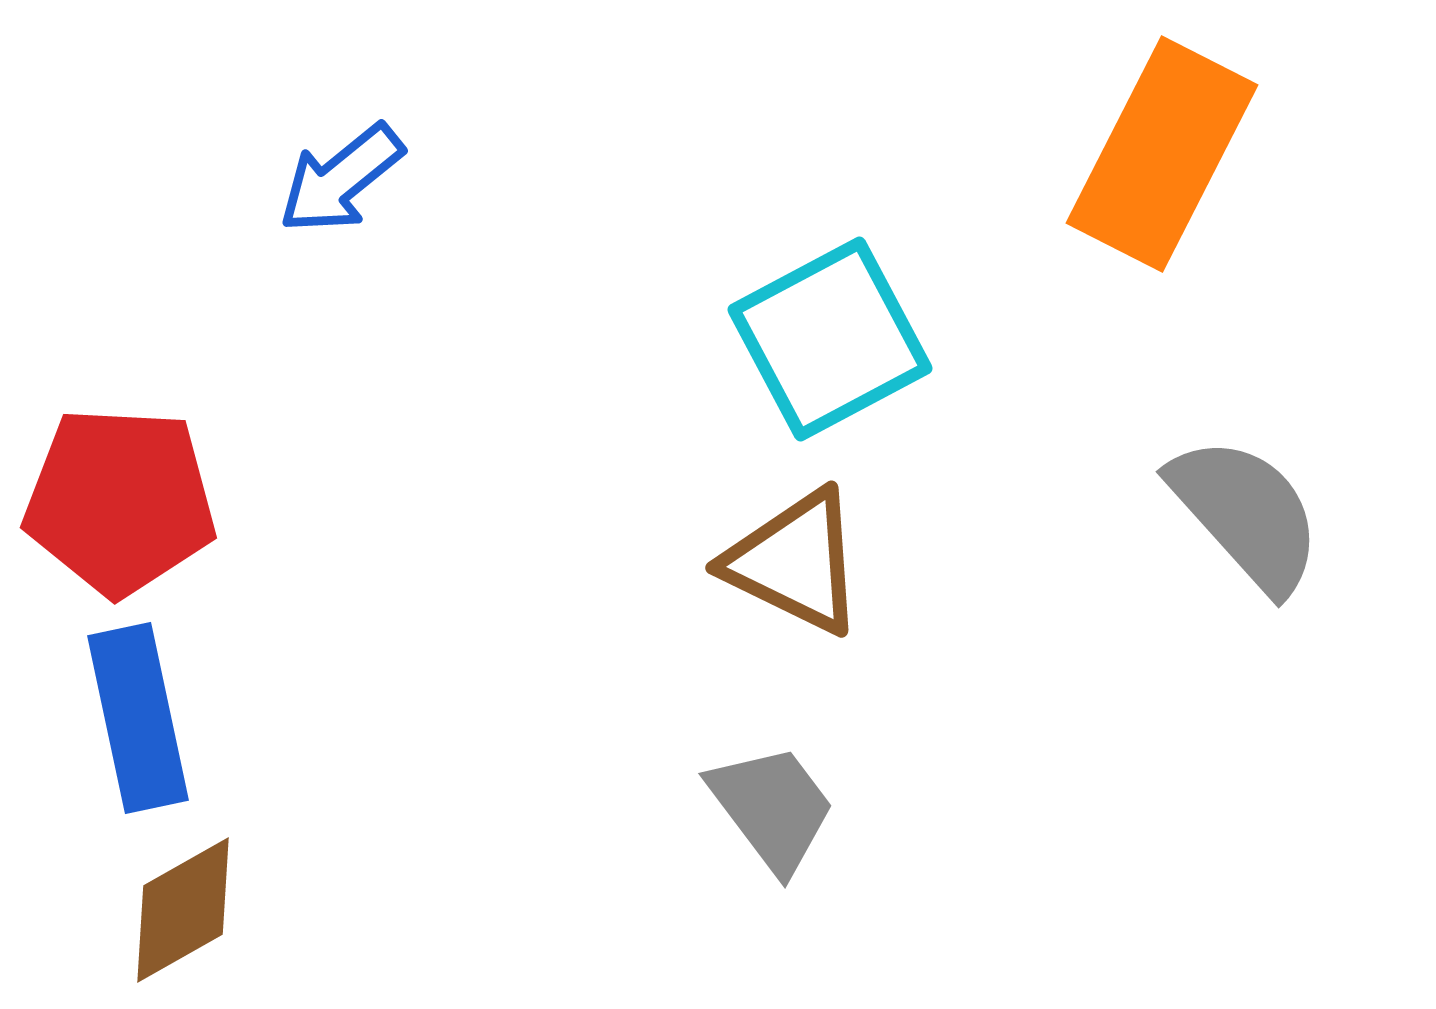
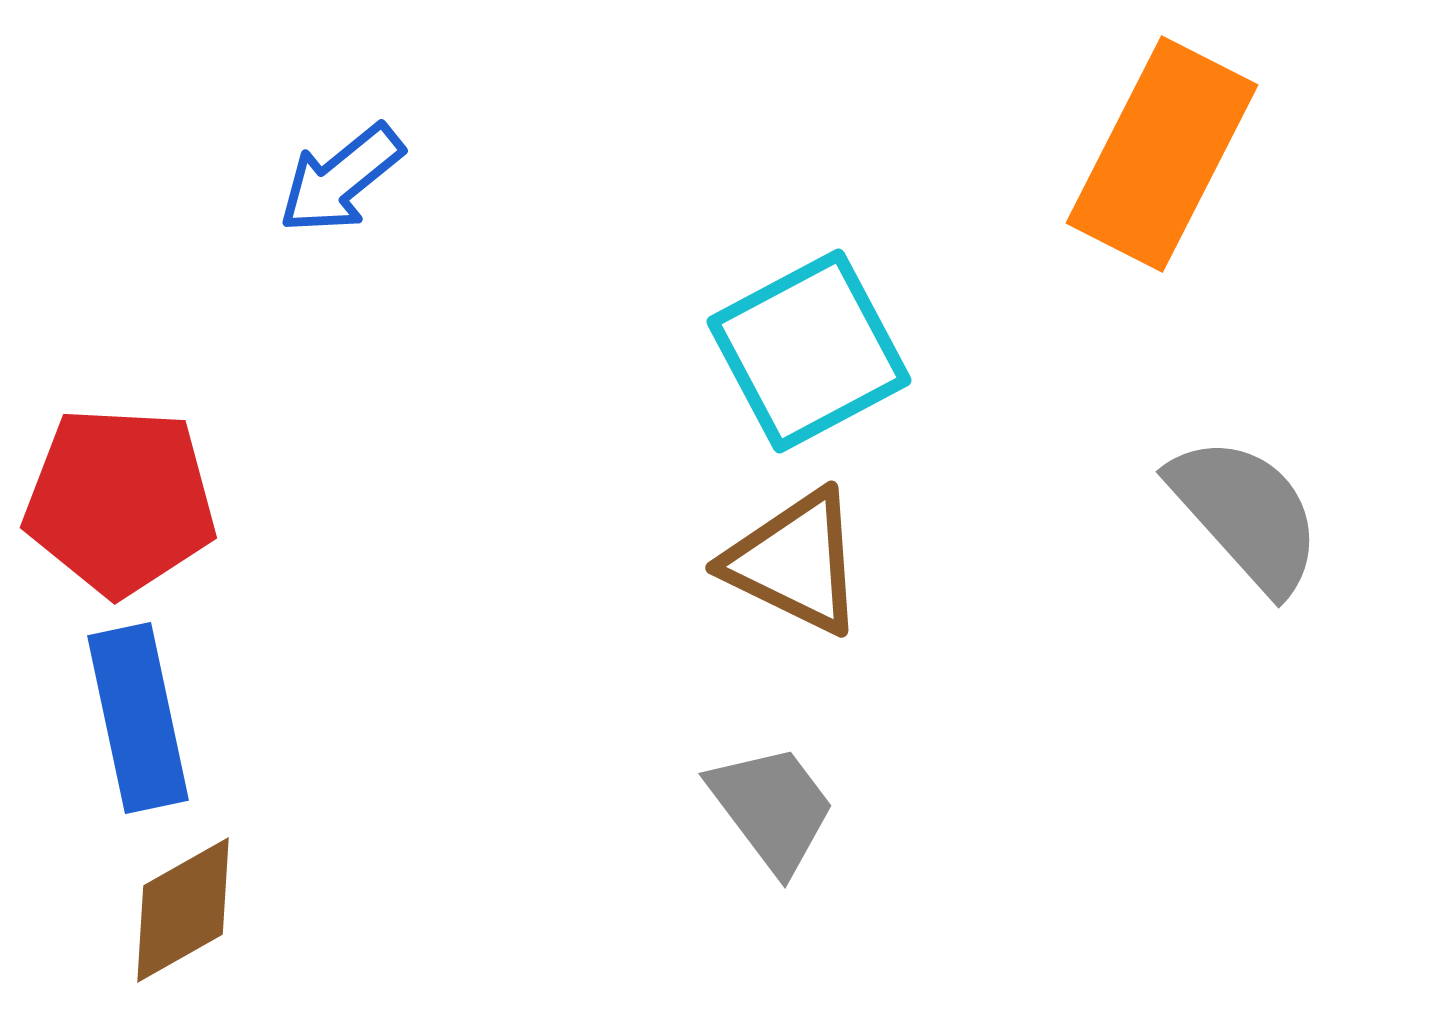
cyan square: moved 21 px left, 12 px down
